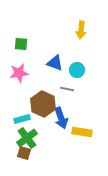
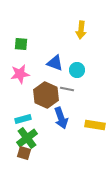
pink star: moved 1 px right, 1 px down
brown hexagon: moved 3 px right, 9 px up
cyan rectangle: moved 1 px right
yellow rectangle: moved 13 px right, 7 px up
